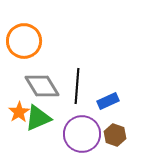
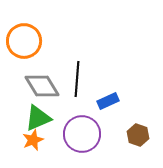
black line: moved 7 px up
orange star: moved 14 px right, 28 px down; rotated 10 degrees clockwise
brown hexagon: moved 23 px right
